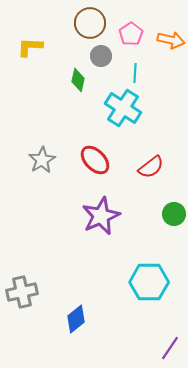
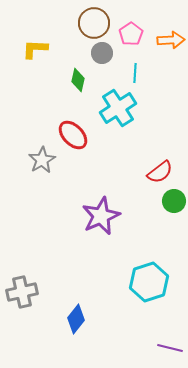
brown circle: moved 4 px right
orange arrow: rotated 16 degrees counterclockwise
yellow L-shape: moved 5 px right, 2 px down
gray circle: moved 1 px right, 3 px up
cyan cross: moved 5 px left; rotated 24 degrees clockwise
red ellipse: moved 22 px left, 25 px up
red semicircle: moved 9 px right, 5 px down
green circle: moved 13 px up
cyan hexagon: rotated 18 degrees counterclockwise
blue diamond: rotated 12 degrees counterclockwise
purple line: rotated 70 degrees clockwise
